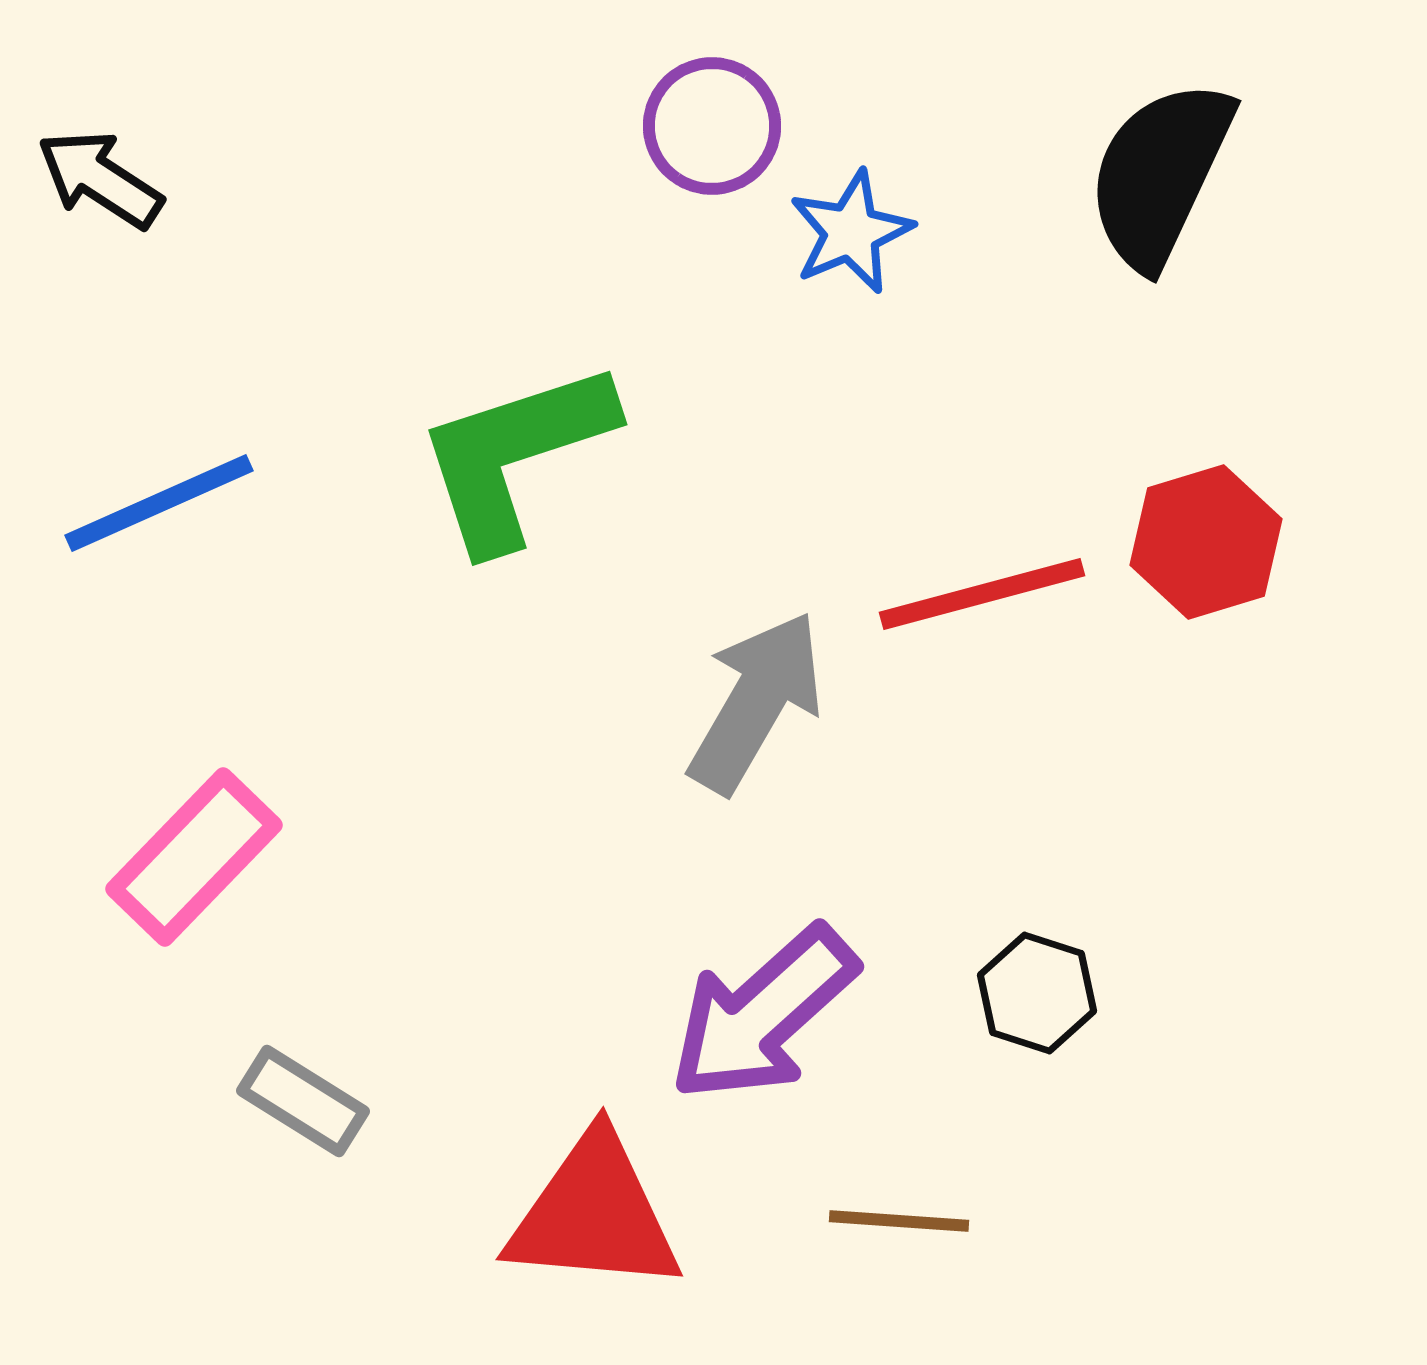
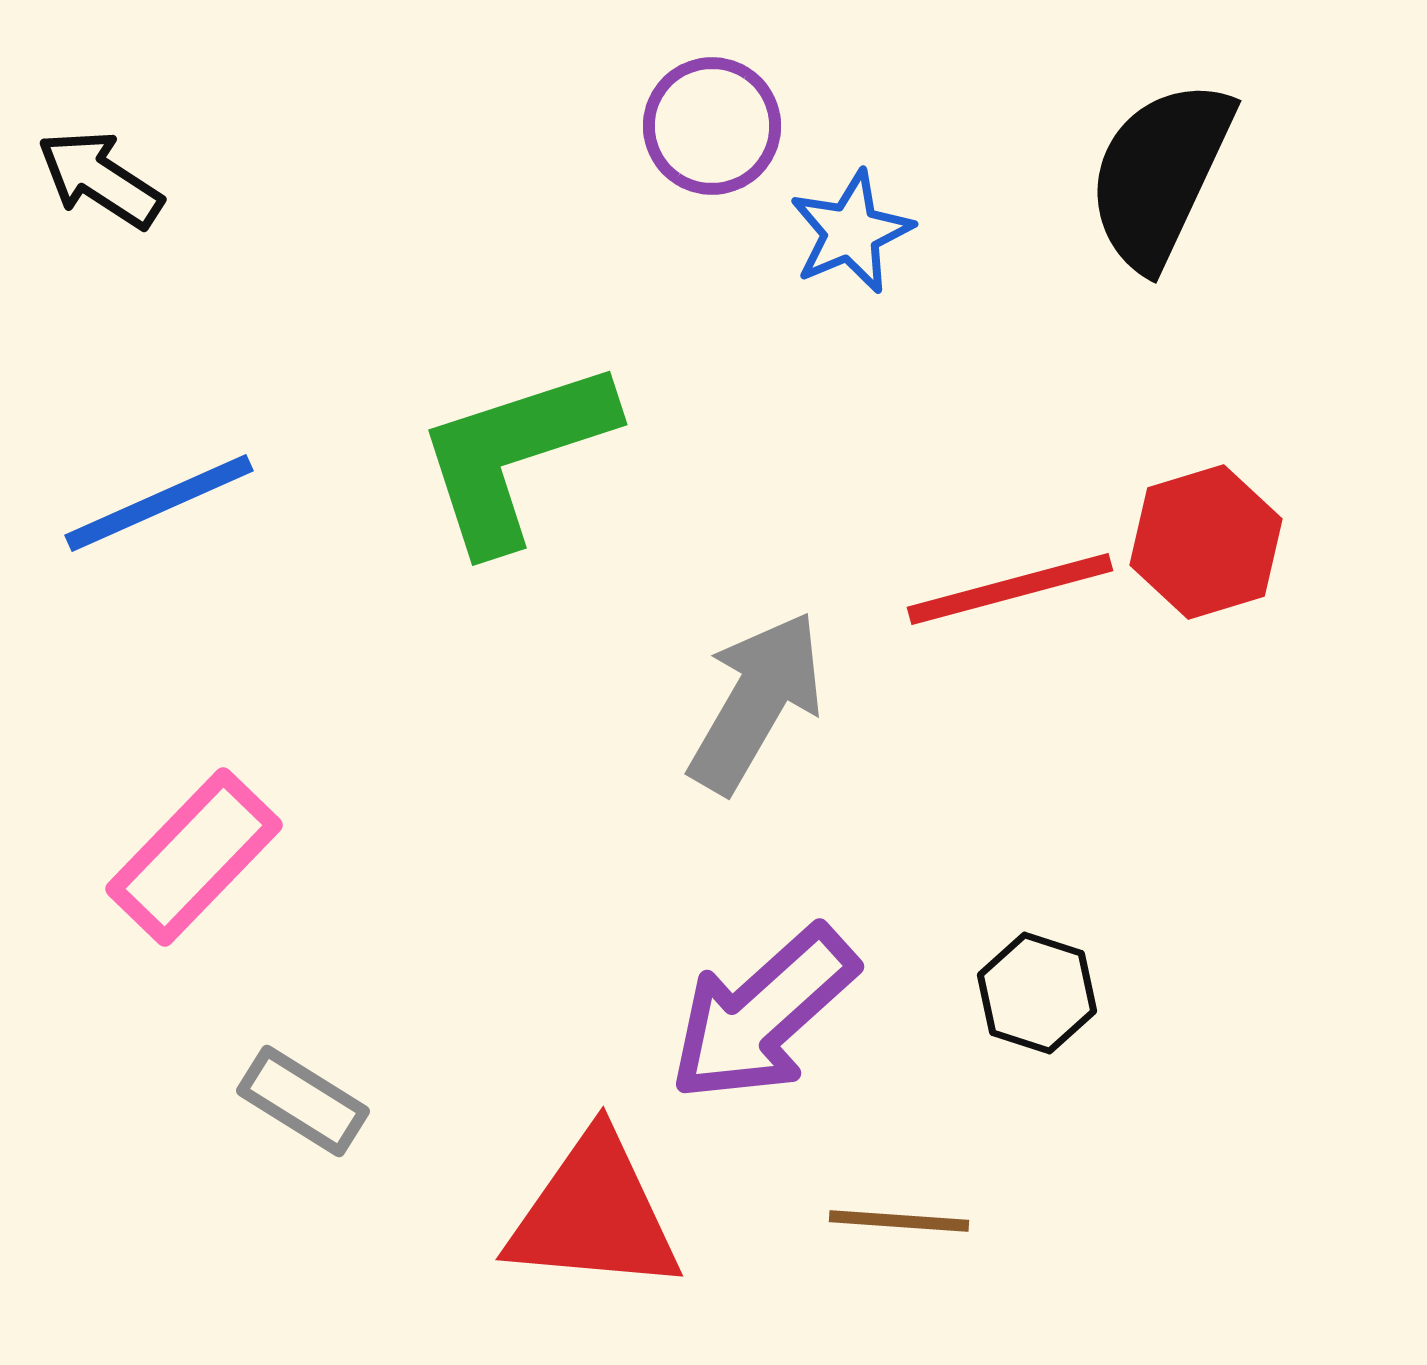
red line: moved 28 px right, 5 px up
